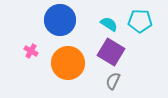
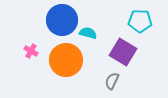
blue circle: moved 2 px right
cyan semicircle: moved 21 px left, 9 px down; rotated 18 degrees counterclockwise
purple square: moved 12 px right
orange circle: moved 2 px left, 3 px up
gray semicircle: moved 1 px left
